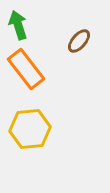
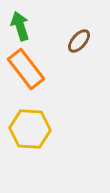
green arrow: moved 2 px right, 1 px down
yellow hexagon: rotated 9 degrees clockwise
